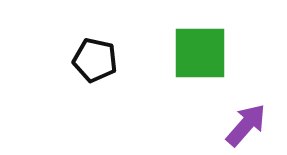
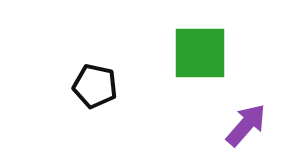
black pentagon: moved 26 px down
